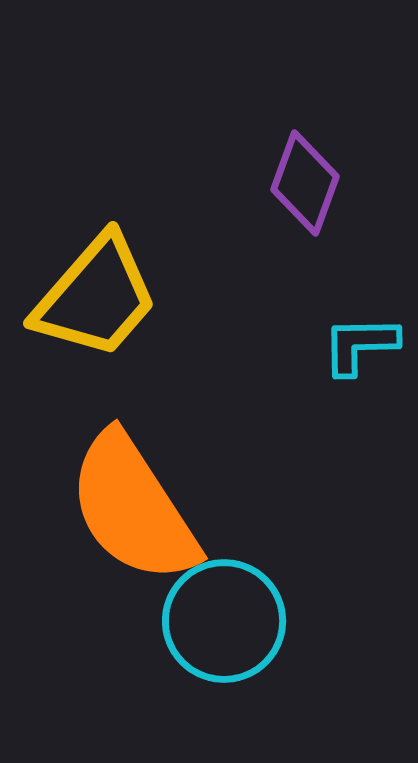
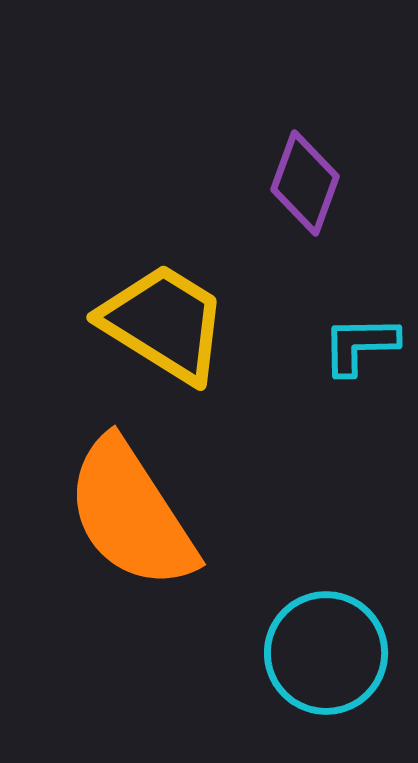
yellow trapezoid: moved 68 px right, 26 px down; rotated 99 degrees counterclockwise
orange semicircle: moved 2 px left, 6 px down
cyan circle: moved 102 px right, 32 px down
